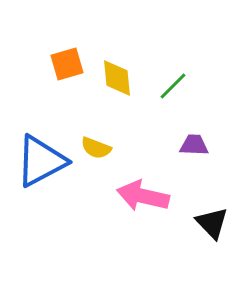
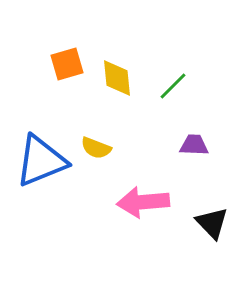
blue triangle: rotated 6 degrees clockwise
pink arrow: moved 6 px down; rotated 18 degrees counterclockwise
